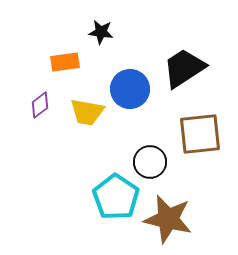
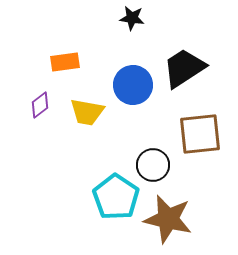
black star: moved 31 px right, 14 px up
blue circle: moved 3 px right, 4 px up
black circle: moved 3 px right, 3 px down
